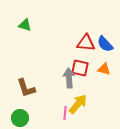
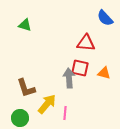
blue semicircle: moved 26 px up
orange triangle: moved 4 px down
yellow arrow: moved 31 px left
